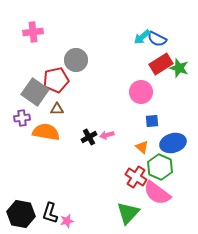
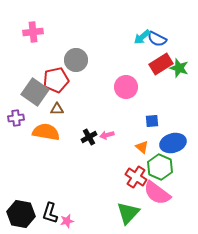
pink circle: moved 15 px left, 5 px up
purple cross: moved 6 px left
